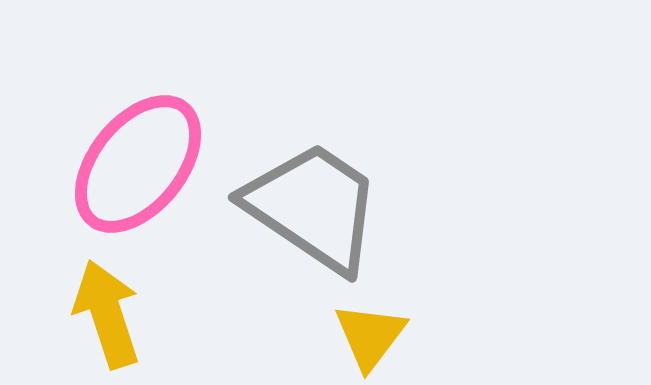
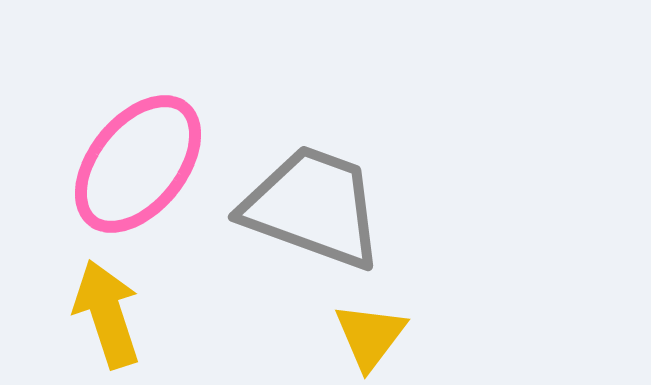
gray trapezoid: rotated 14 degrees counterclockwise
